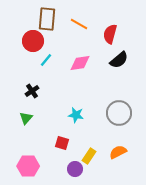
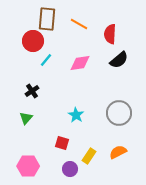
red semicircle: rotated 12 degrees counterclockwise
cyan star: rotated 21 degrees clockwise
purple circle: moved 5 px left
